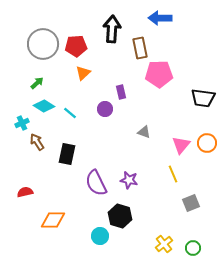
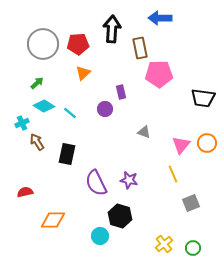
red pentagon: moved 2 px right, 2 px up
